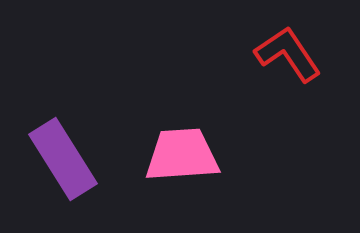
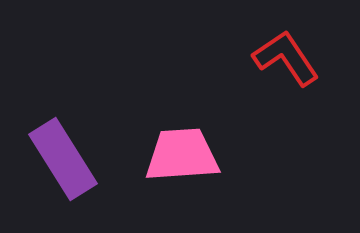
red L-shape: moved 2 px left, 4 px down
